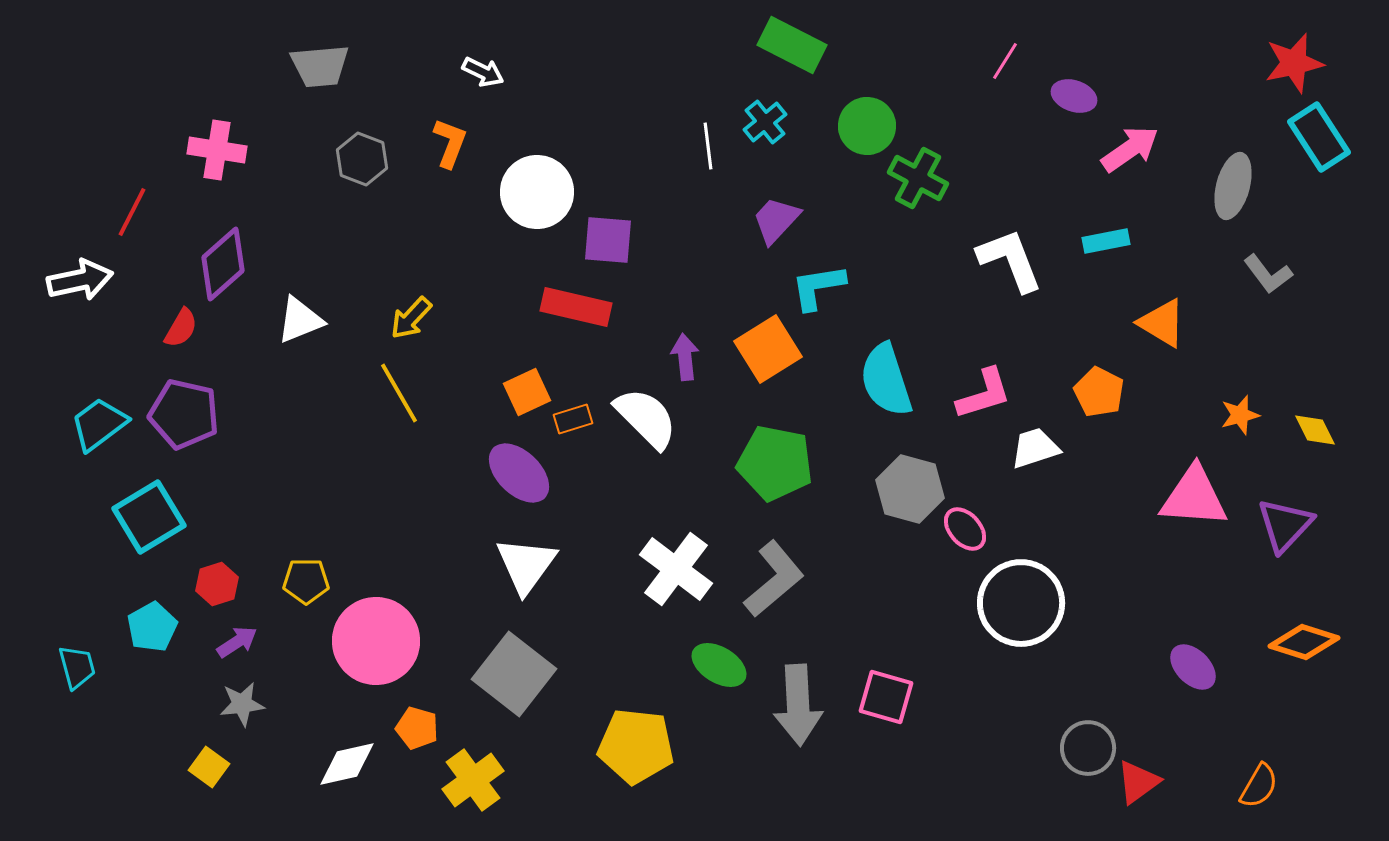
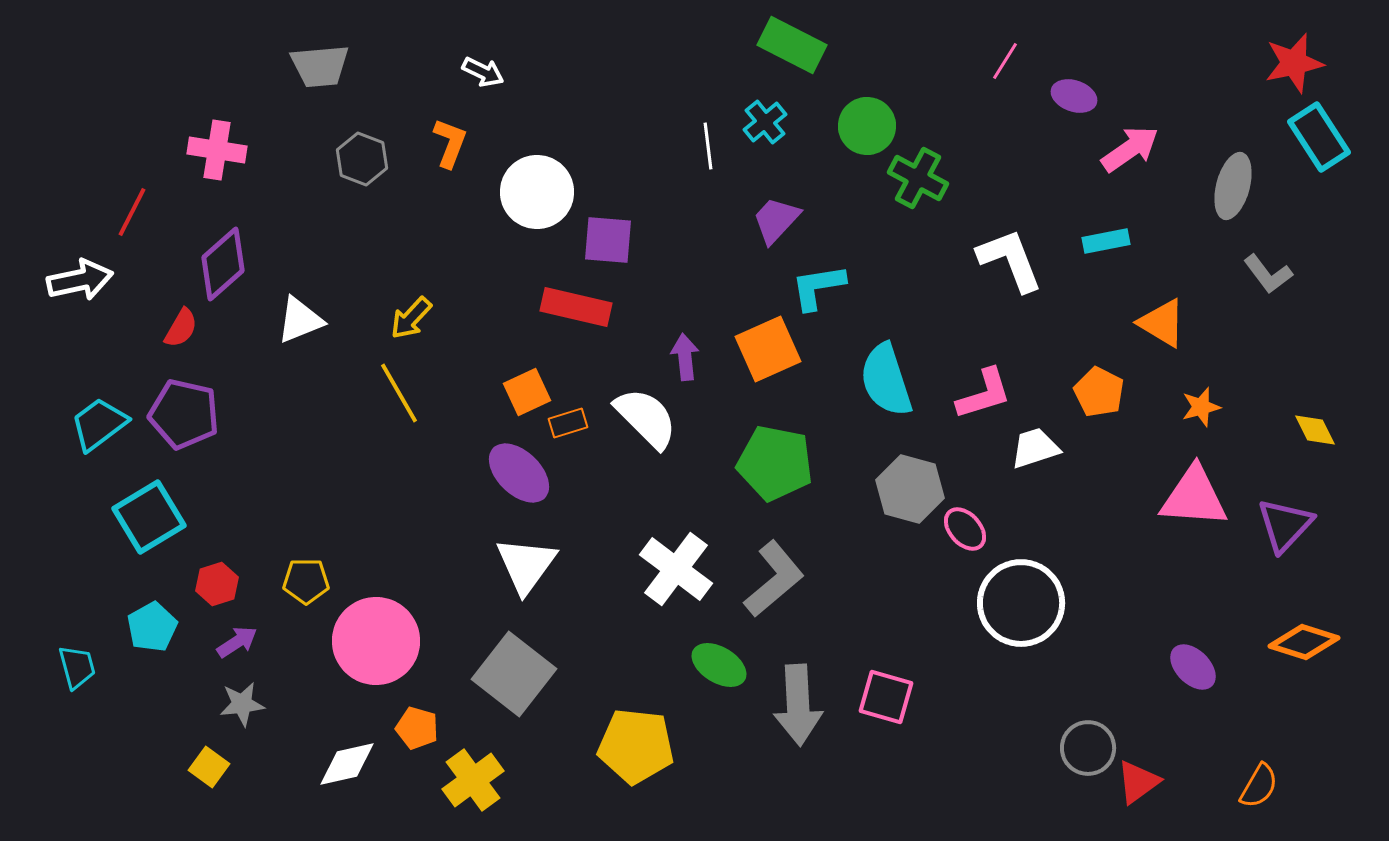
orange square at (768, 349): rotated 8 degrees clockwise
orange star at (1240, 415): moved 39 px left, 8 px up
orange rectangle at (573, 419): moved 5 px left, 4 px down
